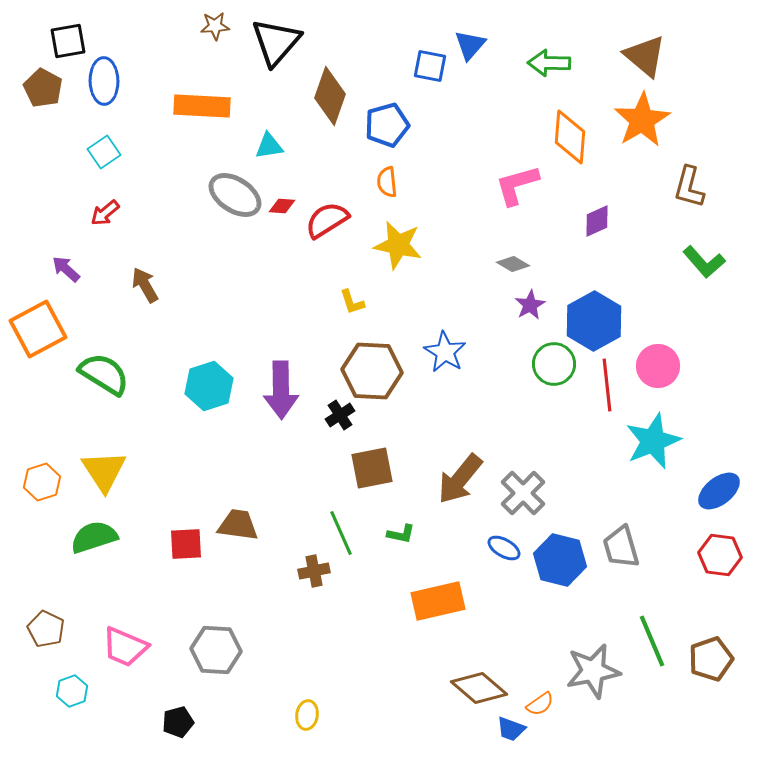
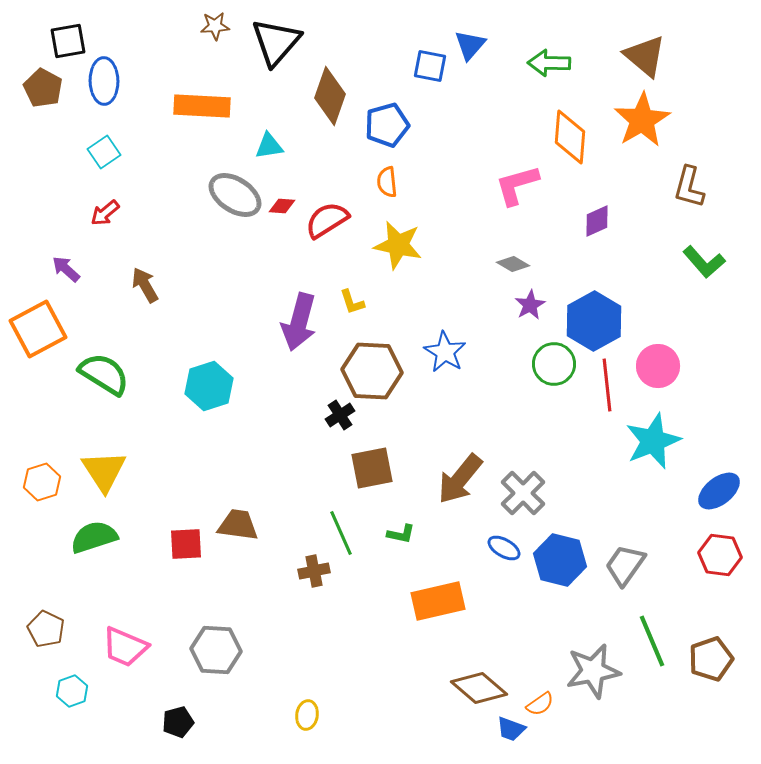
purple arrow at (281, 390): moved 18 px right, 68 px up; rotated 16 degrees clockwise
gray trapezoid at (621, 547): moved 4 px right, 18 px down; rotated 51 degrees clockwise
